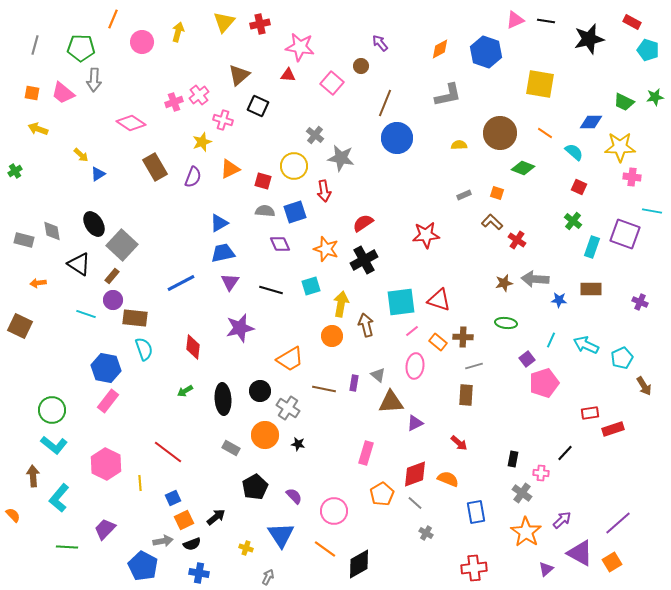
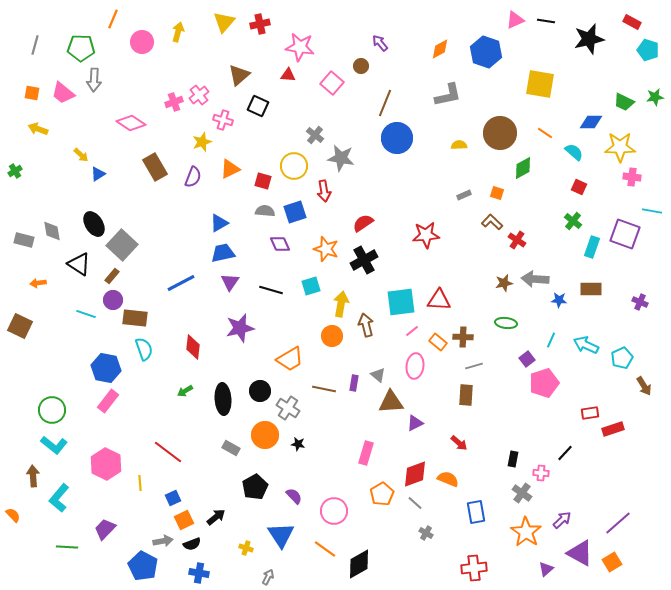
green diamond at (523, 168): rotated 50 degrees counterclockwise
red triangle at (439, 300): rotated 15 degrees counterclockwise
